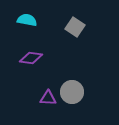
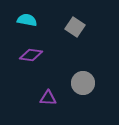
purple diamond: moved 3 px up
gray circle: moved 11 px right, 9 px up
